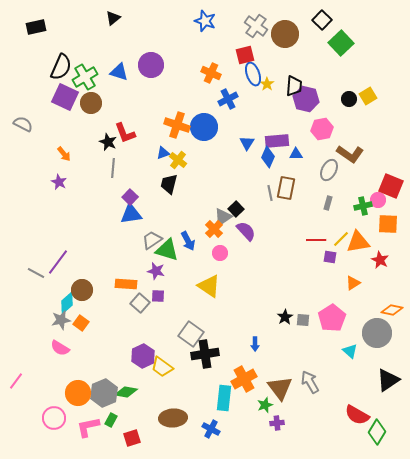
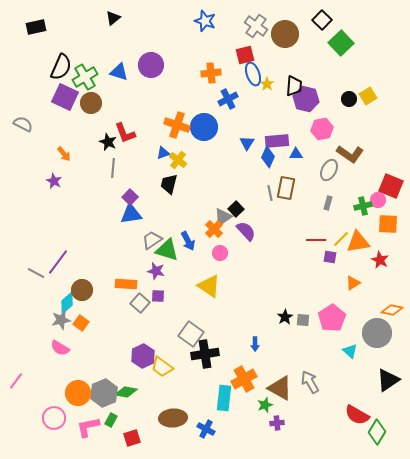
orange cross at (211, 73): rotated 30 degrees counterclockwise
purple star at (59, 182): moved 5 px left, 1 px up
brown triangle at (280, 388): rotated 24 degrees counterclockwise
blue cross at (211, 429): moved 5 px left
